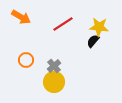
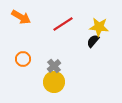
orange circle: moved 3 px left, 1 px up
